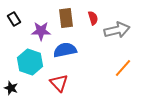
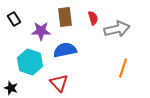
brown rectangle: moved 1 px left, 1 px up
gray arrow: moved 1 px up
orange line: rotated 24 degrees counterclockwise
